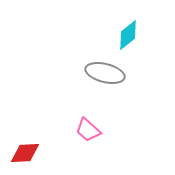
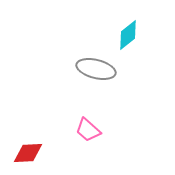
gray ellipse: moved 9 px left, 4 px up
red diamond: moved 3 px right
